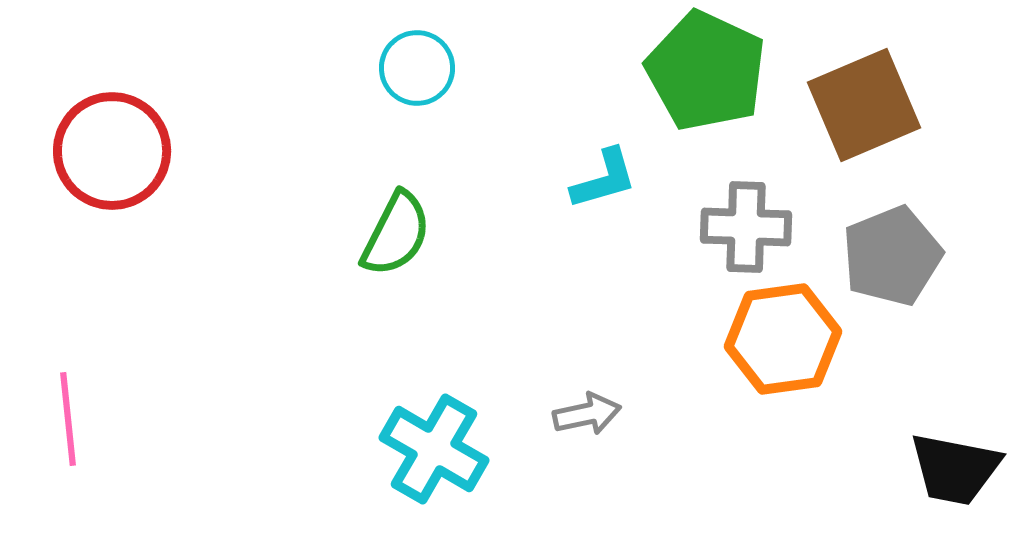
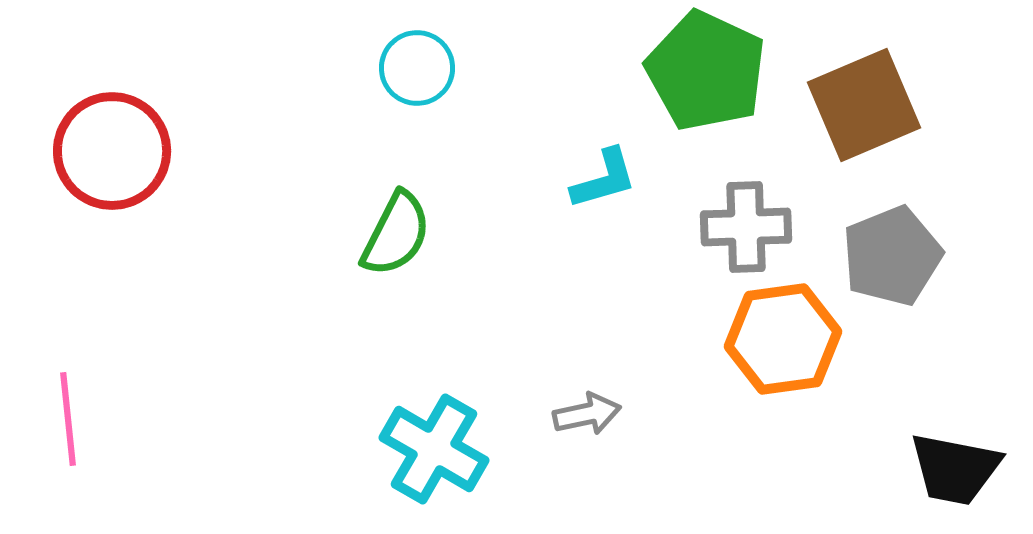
gray cross: rotated 4 degrees counterclockwise
